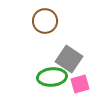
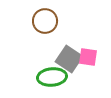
pink square: moved 8 px right, 27 px up; rotated 24 degrees clockwise
